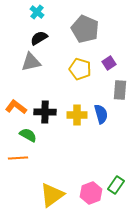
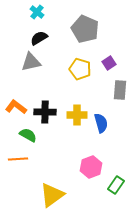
blue semicircle: moved 9 px down
orange line: moved 1 px down
pink hexagon: moved 26 px up
